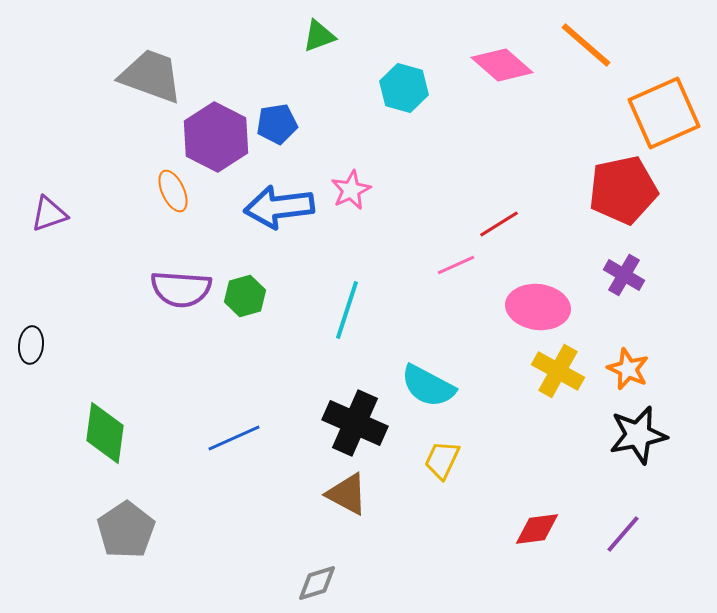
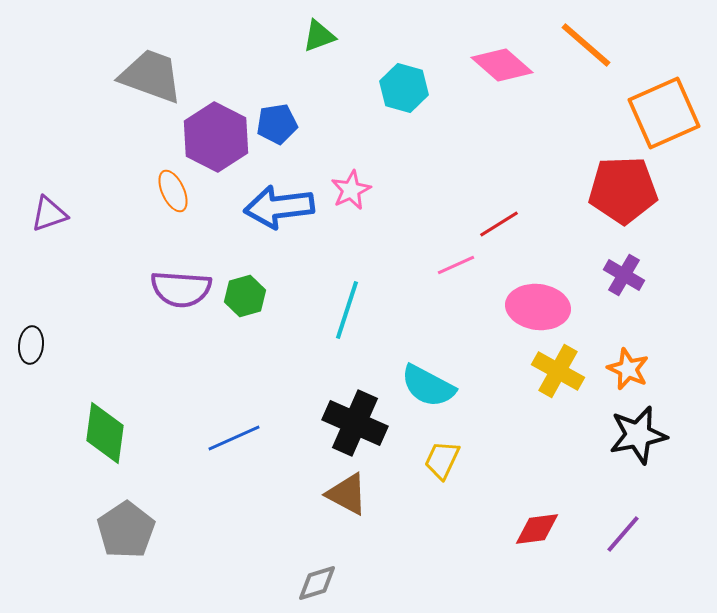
red pentagon: rotated 10 degrees clockwise
